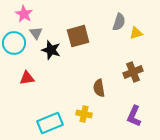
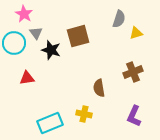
gray semicircle: moved 3 px up
